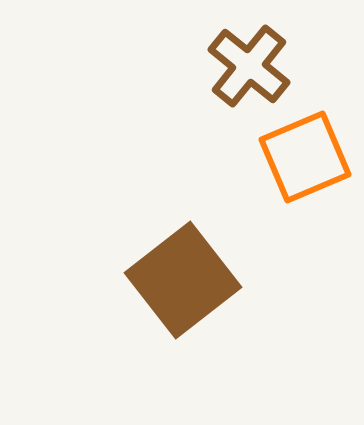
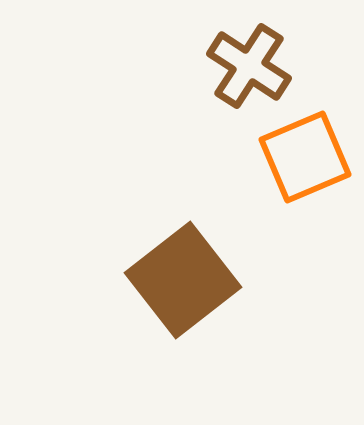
brown cross: rotated 6 degrees counterclockwise
